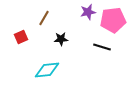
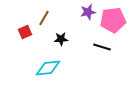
red square: moved 4 px right, 5 px up
cyan diamond: moved 1 px right, 2 px up
